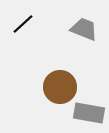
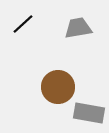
gray trapezoid: moved 6 px left, 1 px up; rotated 32 degrees counterclockwise
brown circle: moved 2 px left
